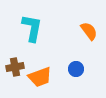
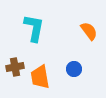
cyan L-shape: moved 2 px right
blue circle: moved 2 px left
orange trapezoid: rotated 100 degrees clockwise
